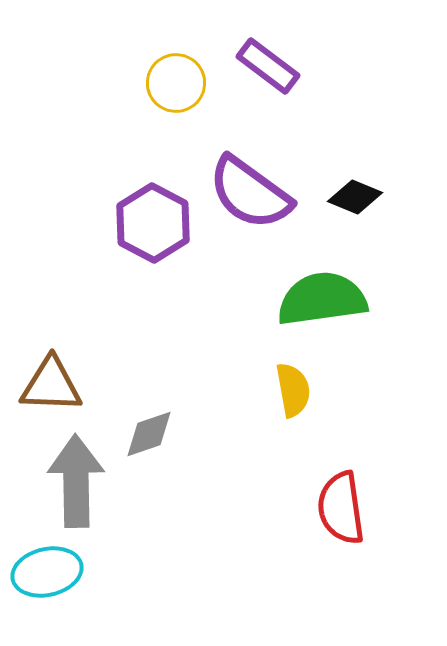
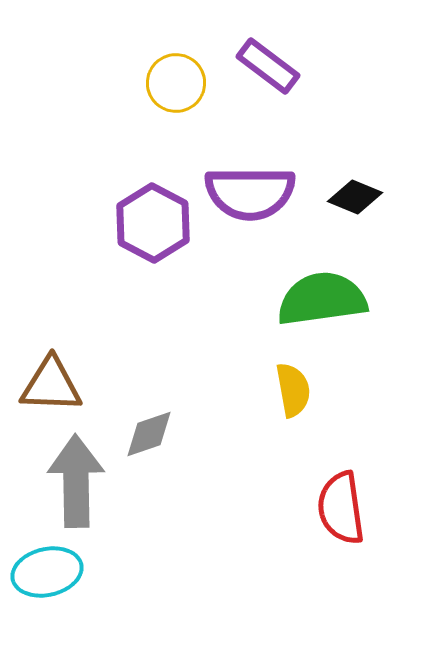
purple semicircle: rotated 36 degrees counterclockwise
